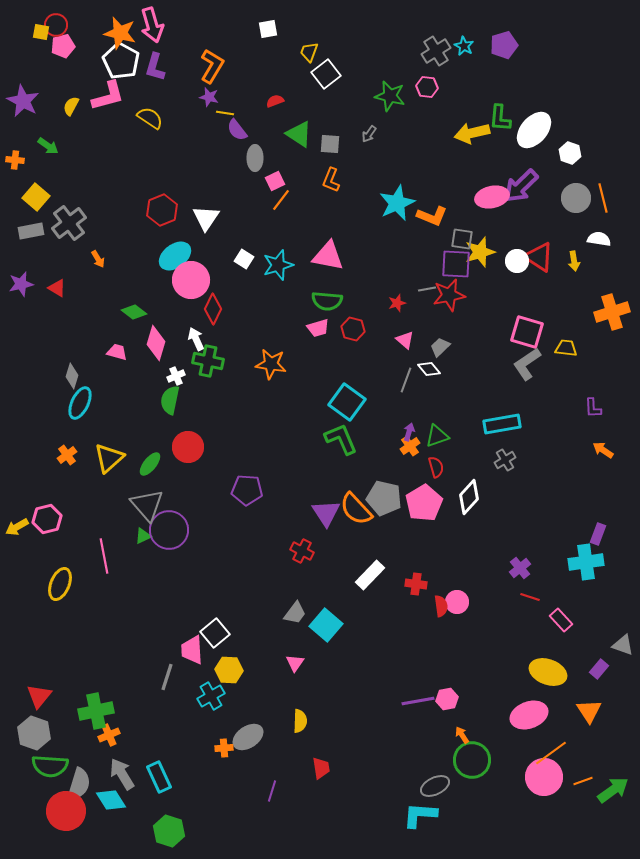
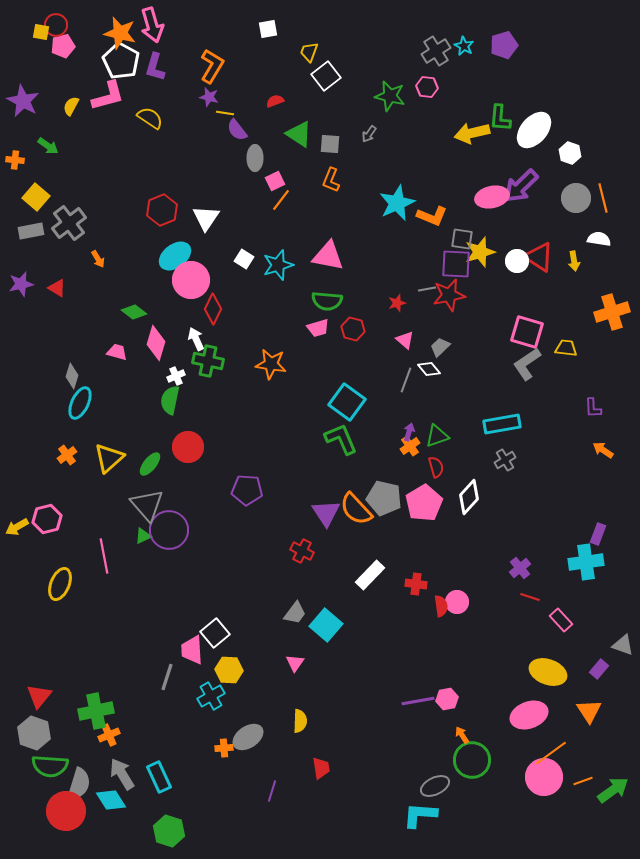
white square at (326, 74): moved 2 px down
